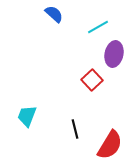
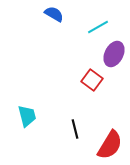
blue semicircle: rotated 12 degrees counterclockwise
purple ellipse: rotated 15 degrees clockwise
red square: rotated 10 degrees counterclockwise
cyan trapezoid: rotated 145 degrees clockwise
